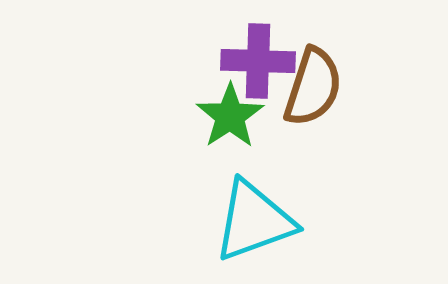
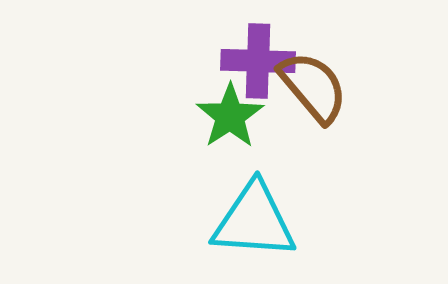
brown semicircle: rotated 58 degrees counterclockwise
cyan triangle: rotated 24 degrees clockwise
